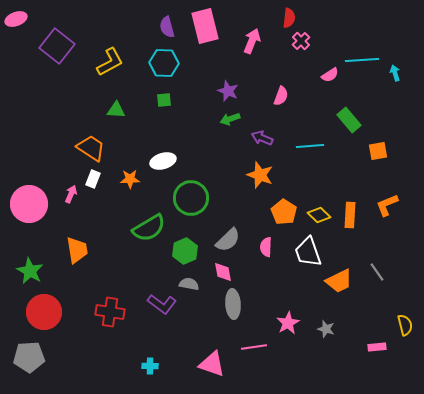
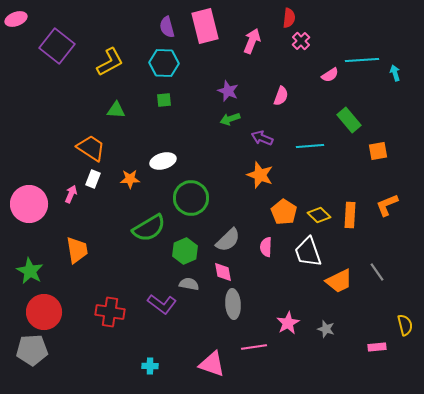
gray pentagon at (29, 357): moved 3 px right, 7 px up
